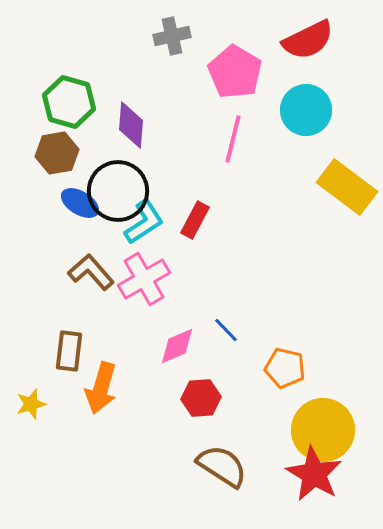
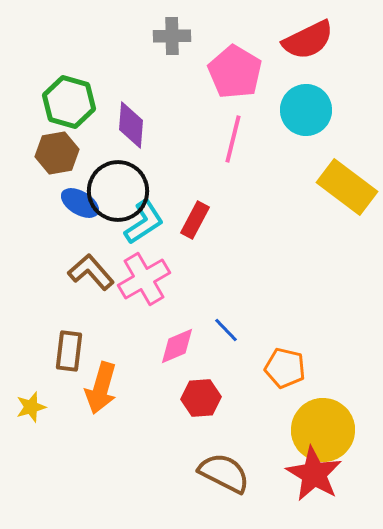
gray cross: rotated 12 degrees clockwise
yellow star: moved 3 px down
brown semicircle: moved 2 px right, 7 px down; rotated 6 degrees counterclockwise
